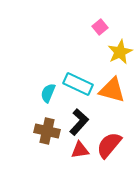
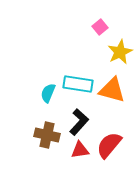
cyan rectangle: rotated 16 degrees counterclockwise
brown cross: moved 4 px down
